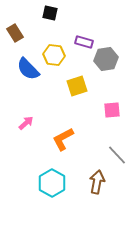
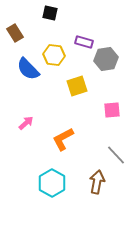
gray line: moved 1 px left
